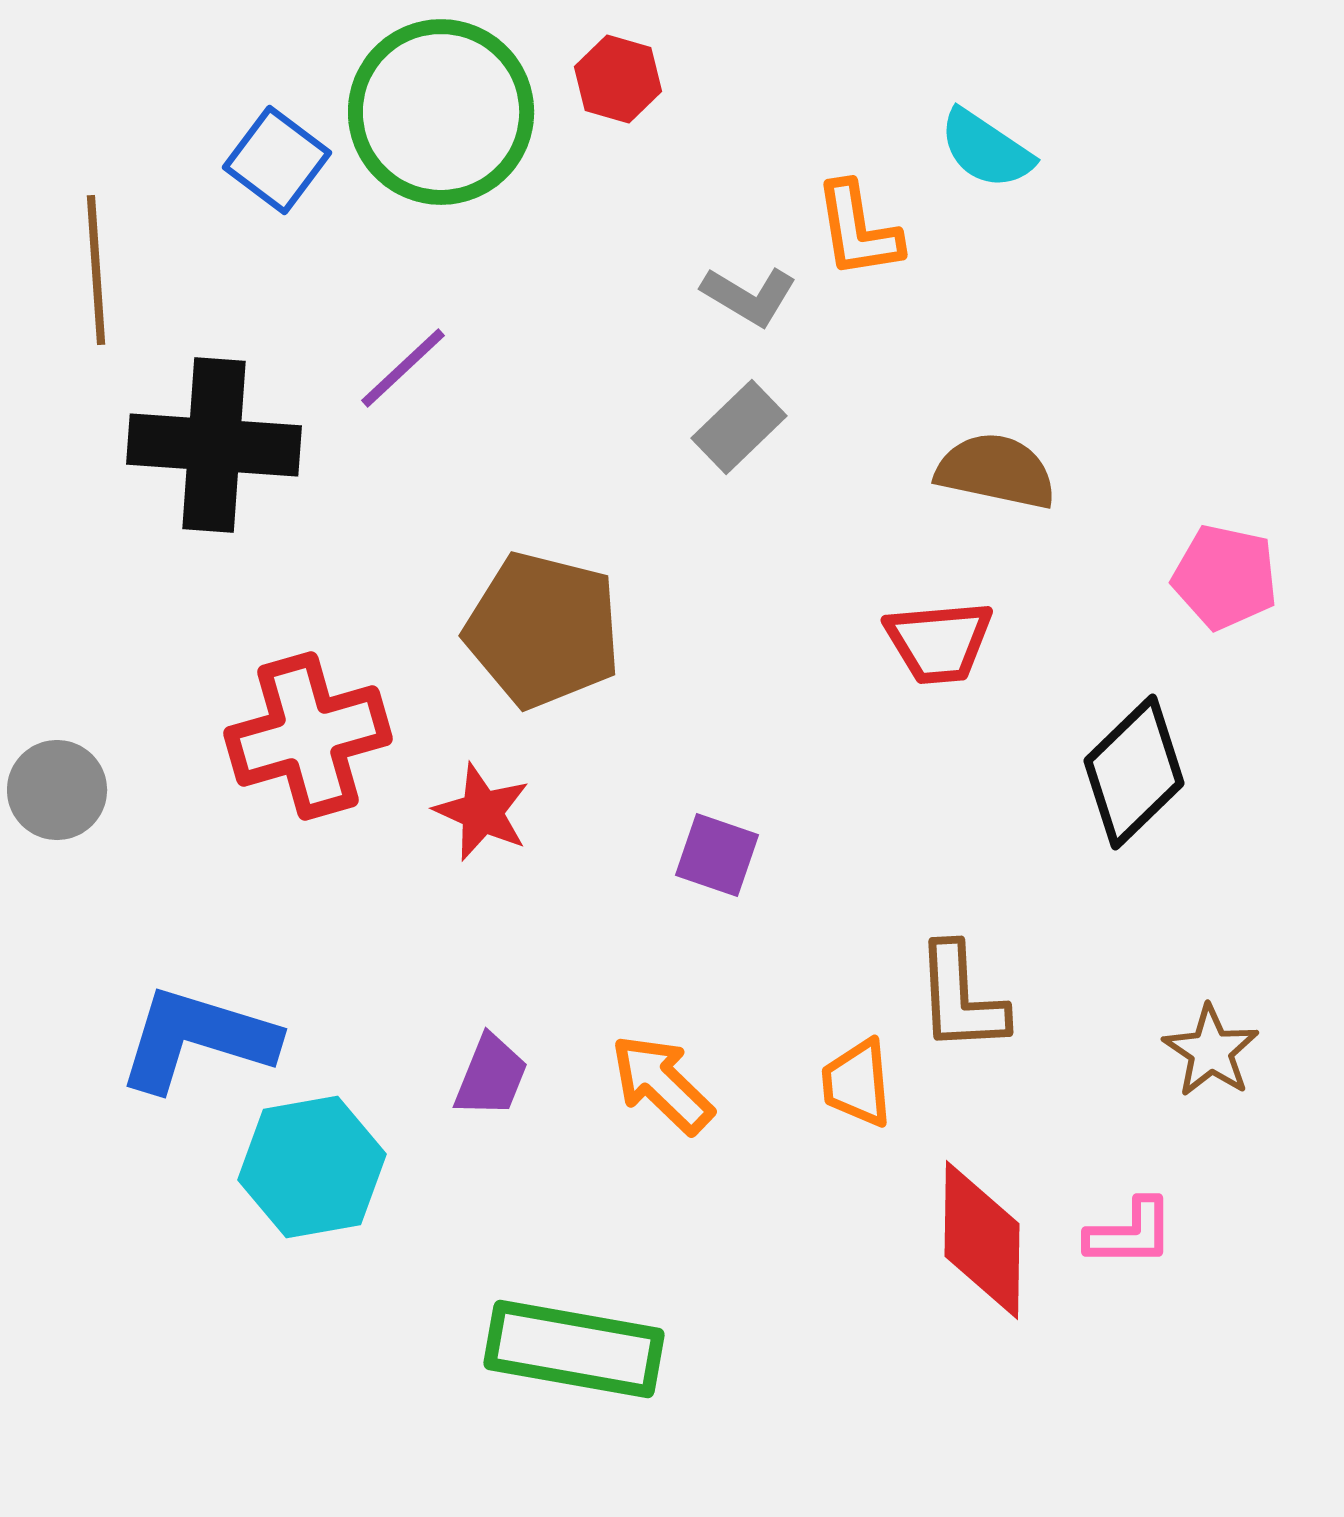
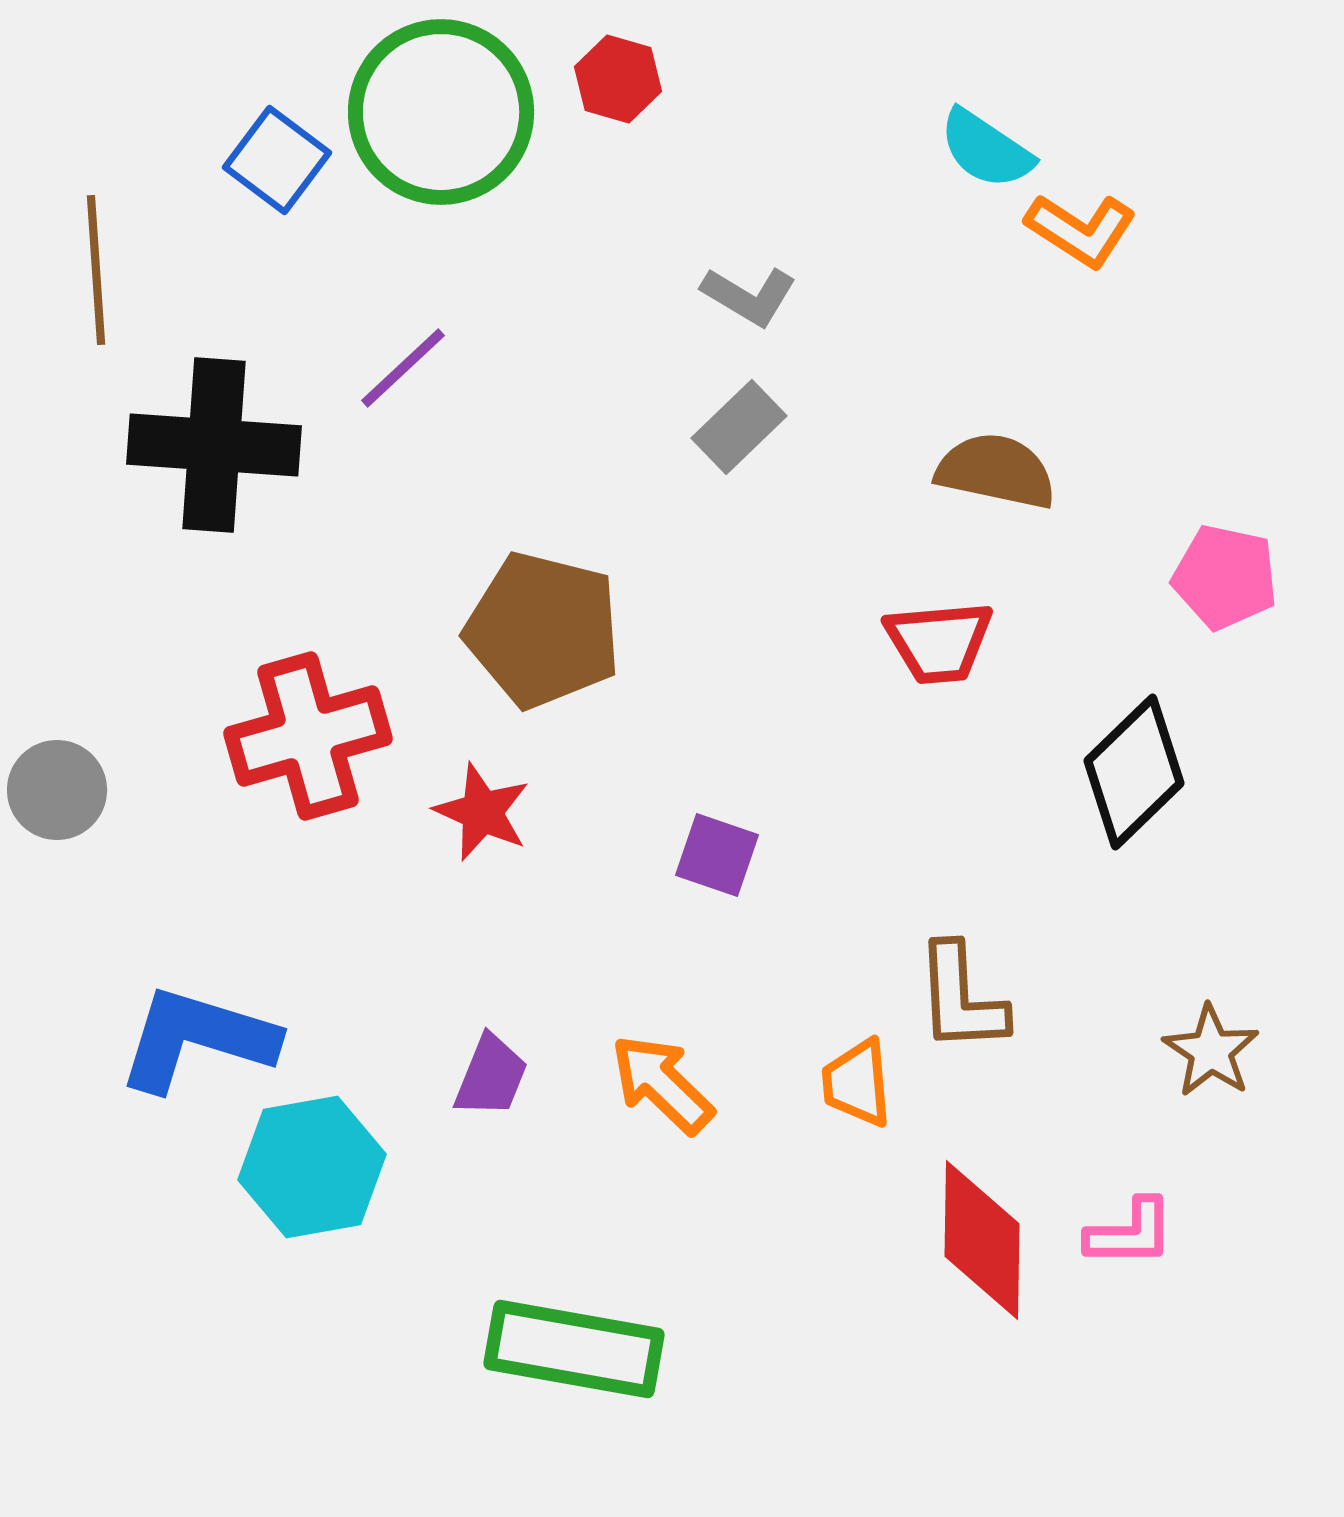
orange L-shape: moved 223 px right; rotated 48 degrees counterclockwise
